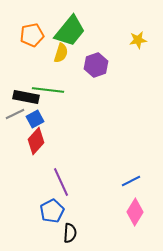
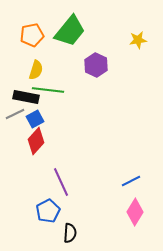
yellow semicircle: moved 25 px left, 17 px down
purple hexagon: rotated 15 degrees counterclockwise
blue pentagon: moved 4 px left
